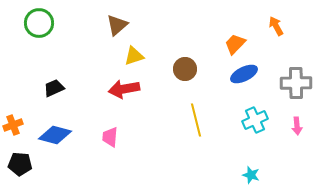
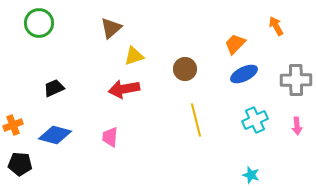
brown triangle: moved 6 px left, 3 px down
gray cross: moved 3 px up
